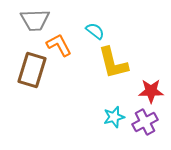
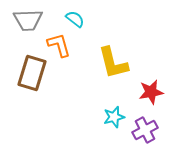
gray trapezoid: moved 7 px left
cyan semicircle: moved 20 px left, 12 px up
orange L-shape: rotated 12 degrees clockwise
brown rectangle: moved 3 px down
red star: moved 1 px down; rotated 10 degrees counterclockwise
purple cross: moved 8 px down
